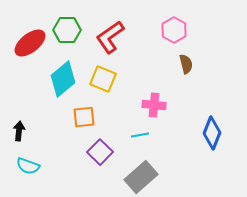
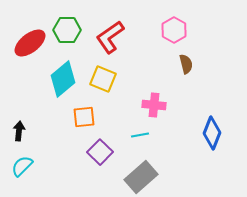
cyan semicircle: moved 6 px left; rotated 115 degrees clockwise
